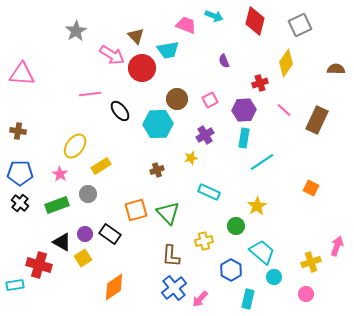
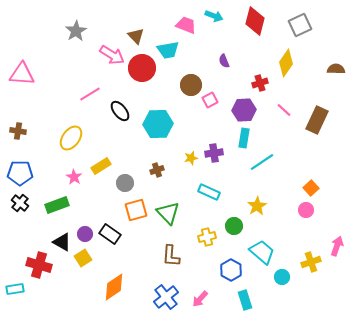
pink line at (90, 94): rotated 25 degrees counterclockwise
brown circle at (177, 99): moved 14 px right, 14 px up
purple cross at (205, 135): moved 9 px right, 18 px down; rotated 24 degrees clockwise
yellow ellipse at (75, 146): moved 4 px left, 8 px up
pink star at (60, 174): moved 14 px right, 3 px down
orange square at (311, 188): rotated 21 degrees clockwise
gray circle at (88, 194): moved 37 px right, 11 px up
green circle at (236, 226): moved 2 px left
yellow cross at (204, 241): moved 3 px right, 4 px up
cyan circle at (274, 277): moved 8 px right
cyan rectangle at (15, 285): moved 4 px down
blue cross at (174, 288): moved 8 px left, 9 px down
pink circle at (306, 294): moved 84 px up
cyan rectangle at (248, 299): moved 3 px left, 1 px down; rotated 30 degrees counterclockwise
